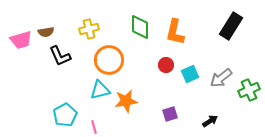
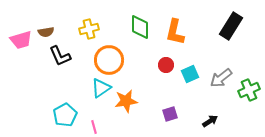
cyan triangle: moved 1 px right, 2 px up; rotated 20 degrees counterclockwise
